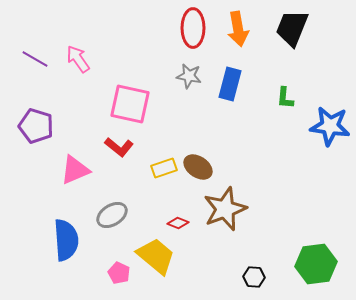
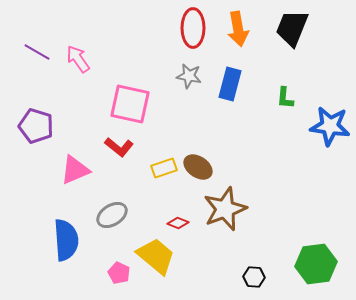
purple line: moved 2 px right, 7 px up
